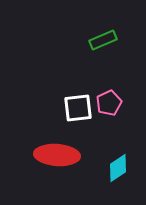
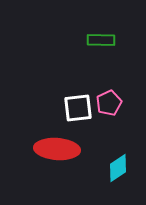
green rectangle: moved 2 px left; rotated 24 degrees clockwise
red ellipse: moved 6 px up
